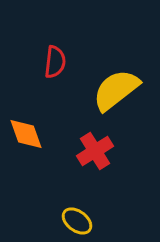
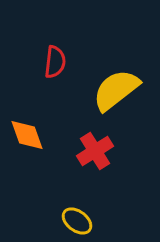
orange diamond: moved 1 px right, 1 px down
